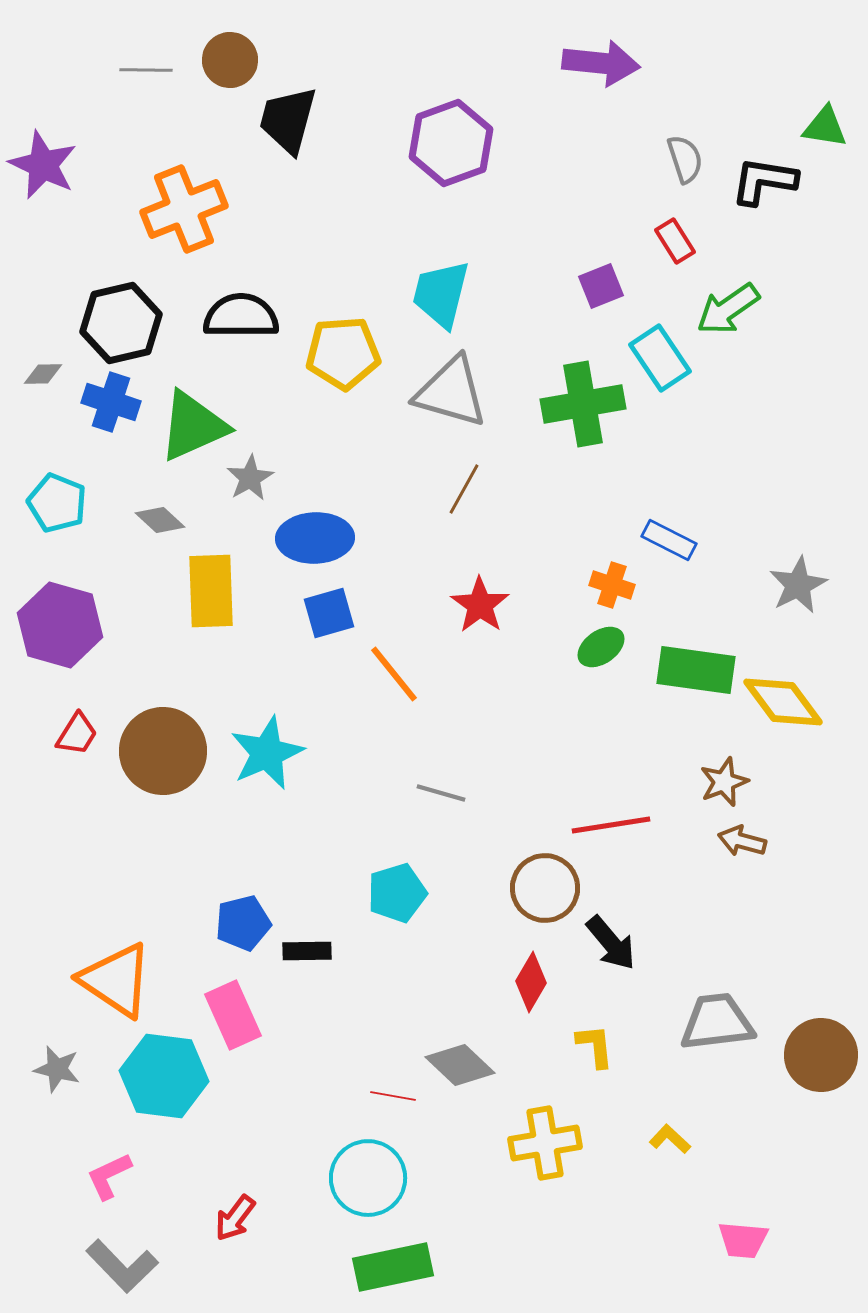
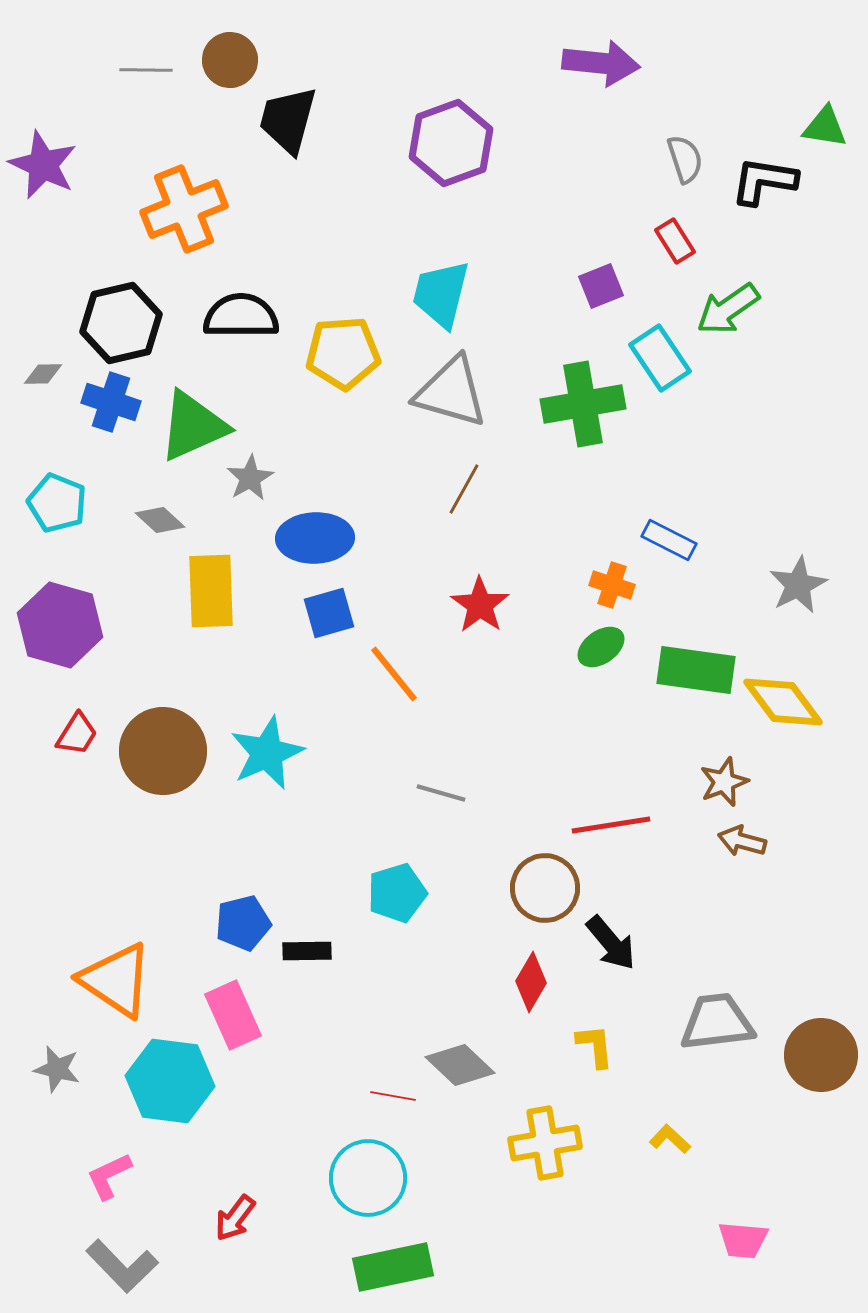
cyan hexagon at (164, 1076): moved 6 px right, 5 px down
